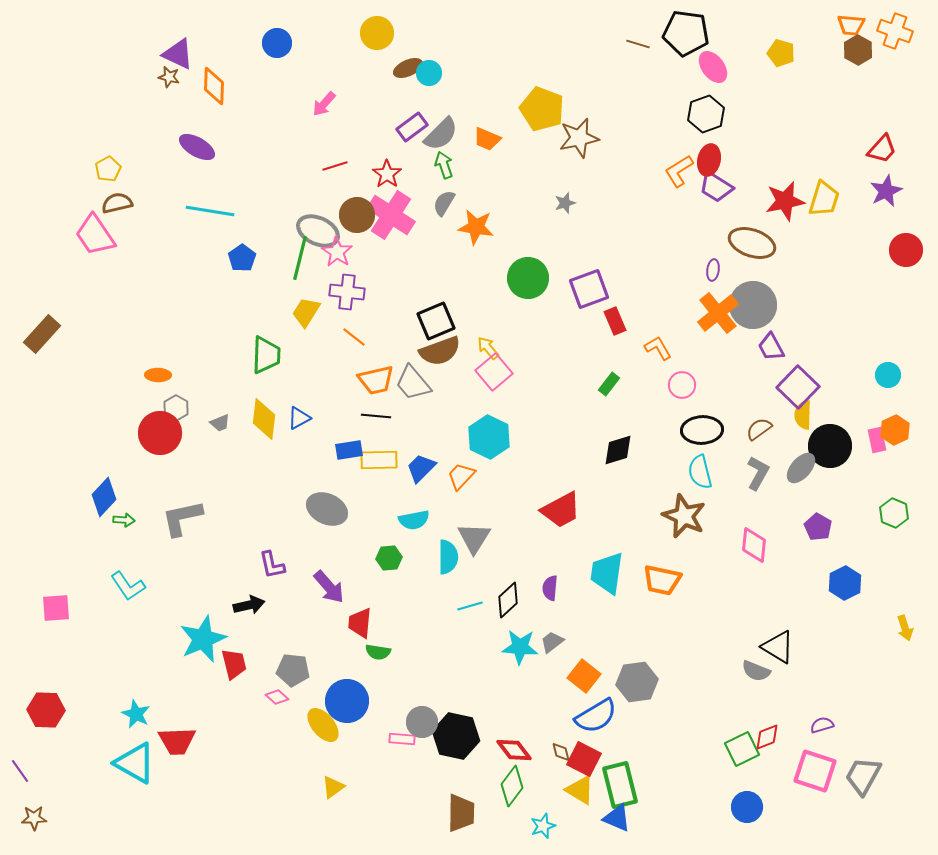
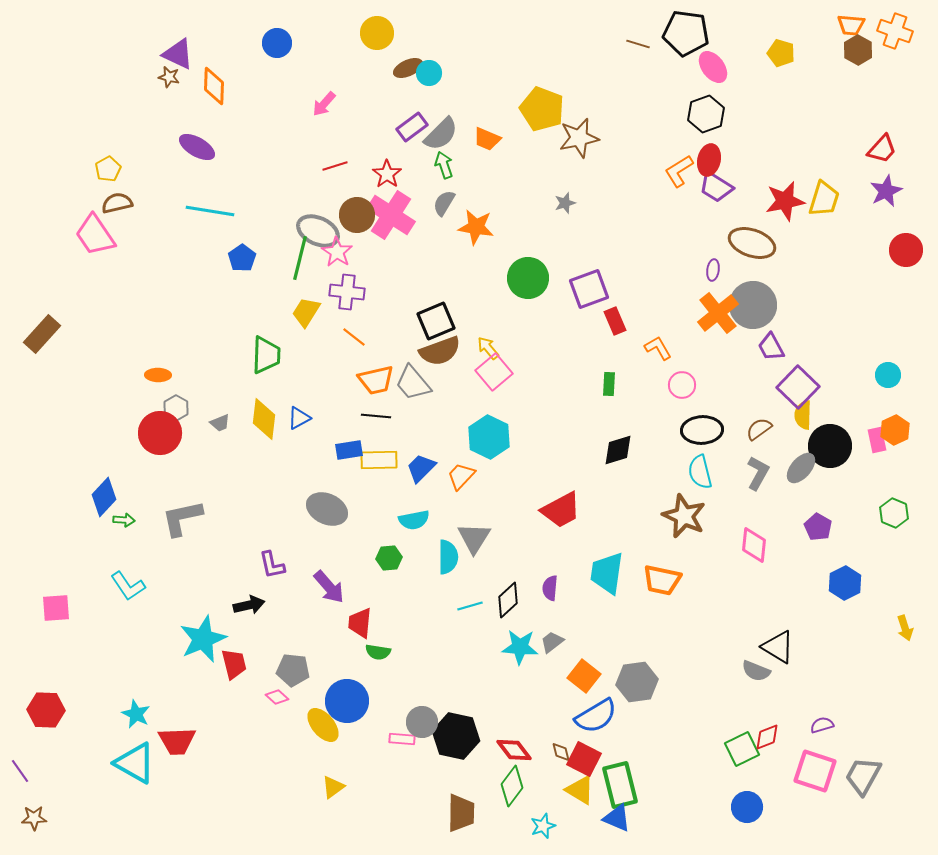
green rectangle at (609, 384): rotated 35 degrees counterclockwise
